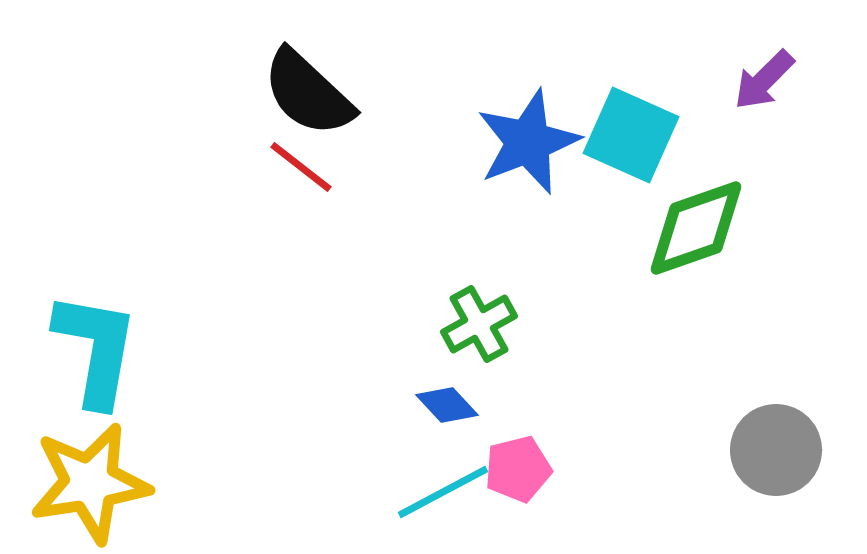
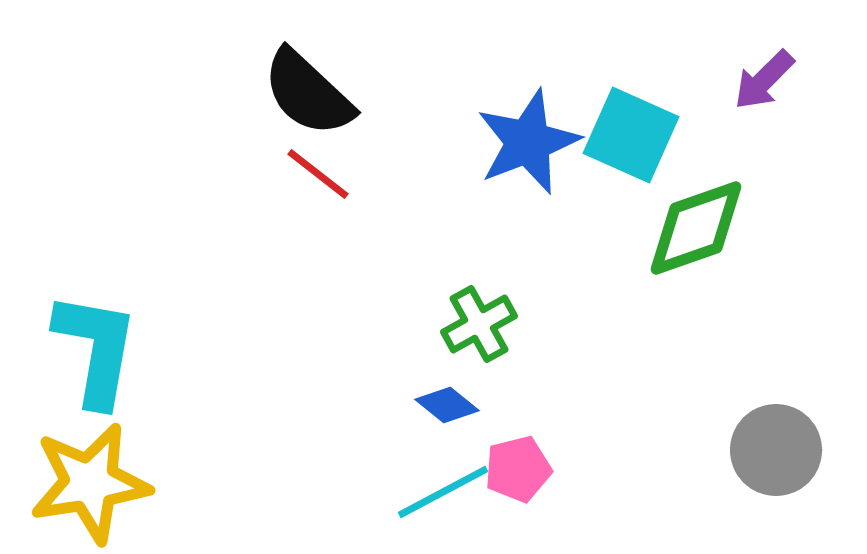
red line: moved 17 px right, 7 px down
blue diamond: rotated 8 degrees counterclockwise
